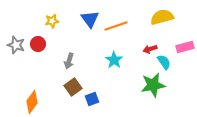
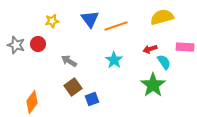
pink rectangle: rotated 18 degrees clockwise
gray arrow: rotated 105 degrees clockwise
green star: rotated 25 degrees counterclockwise
